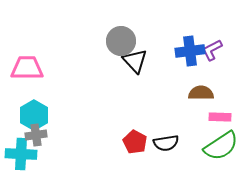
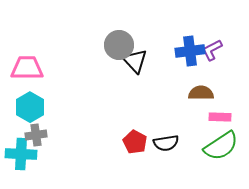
gray circle: moved 2 px left, 4 px down
cyan hexagon: moved 4 px left, 8 px up
